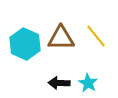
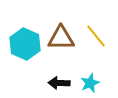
cyan star: moved 2 px right; rotated 18 degrees clockwise
